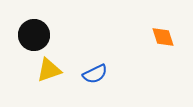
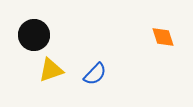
yellow triangle: moved 2 px right
blue semicircle: rotated 20 degrees counterclockwise
